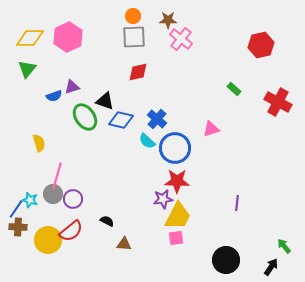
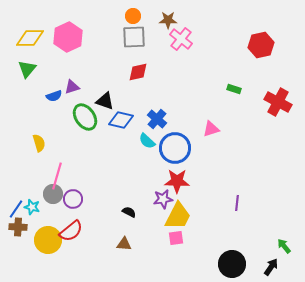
green rectangle: rotated 24 degrees counterclockwise
cyan star: moved 2 px right, 7 px down
black semicircle: moved 22 px right, 9 px up
black circle: moved 6 px right, 4 px down
